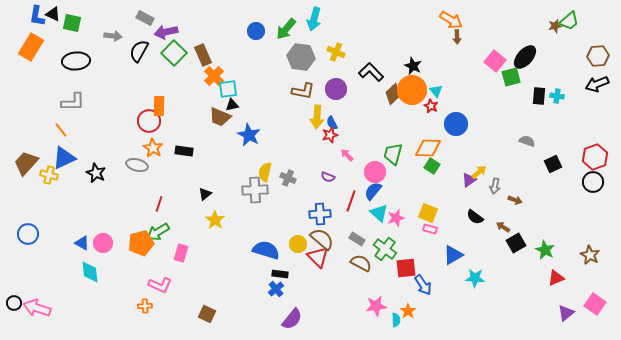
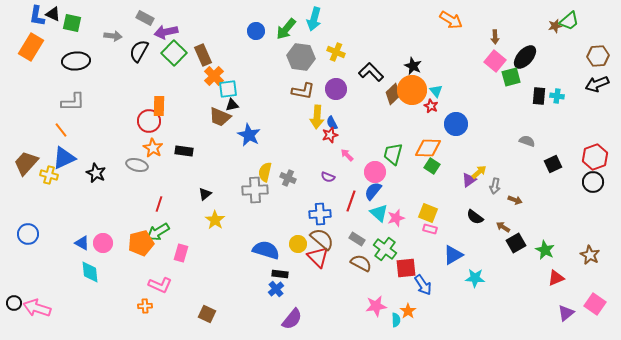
brown arrow at (457, 37): moved 38 px right
